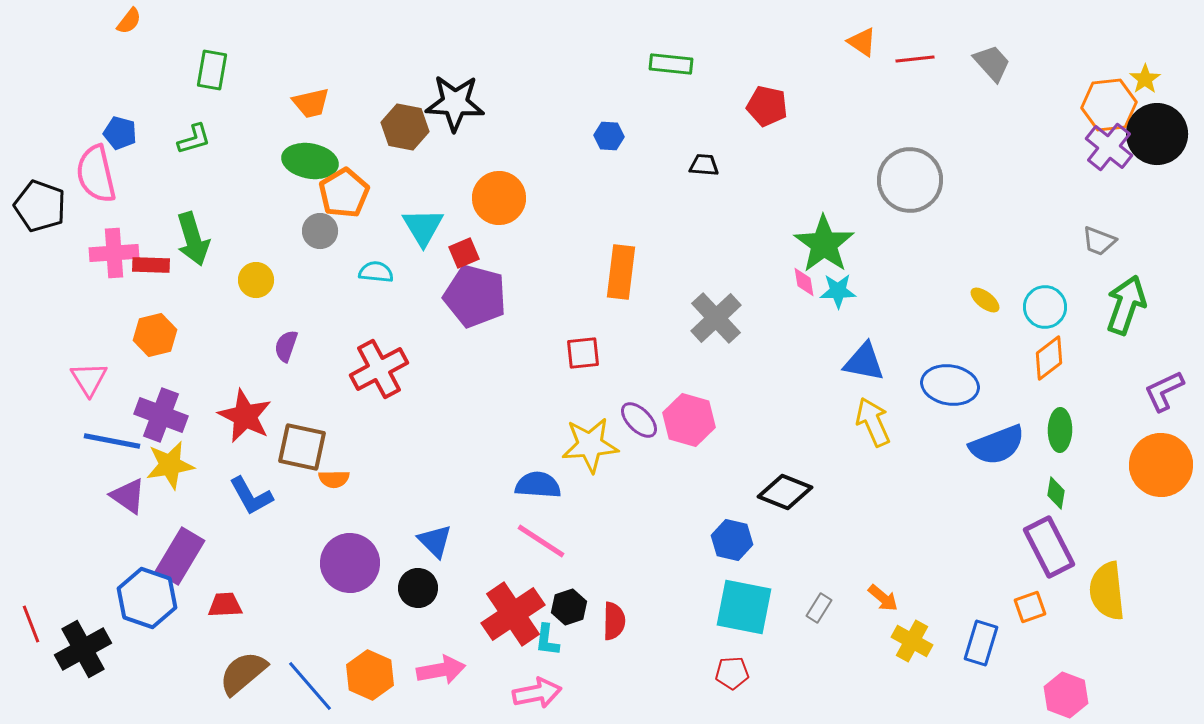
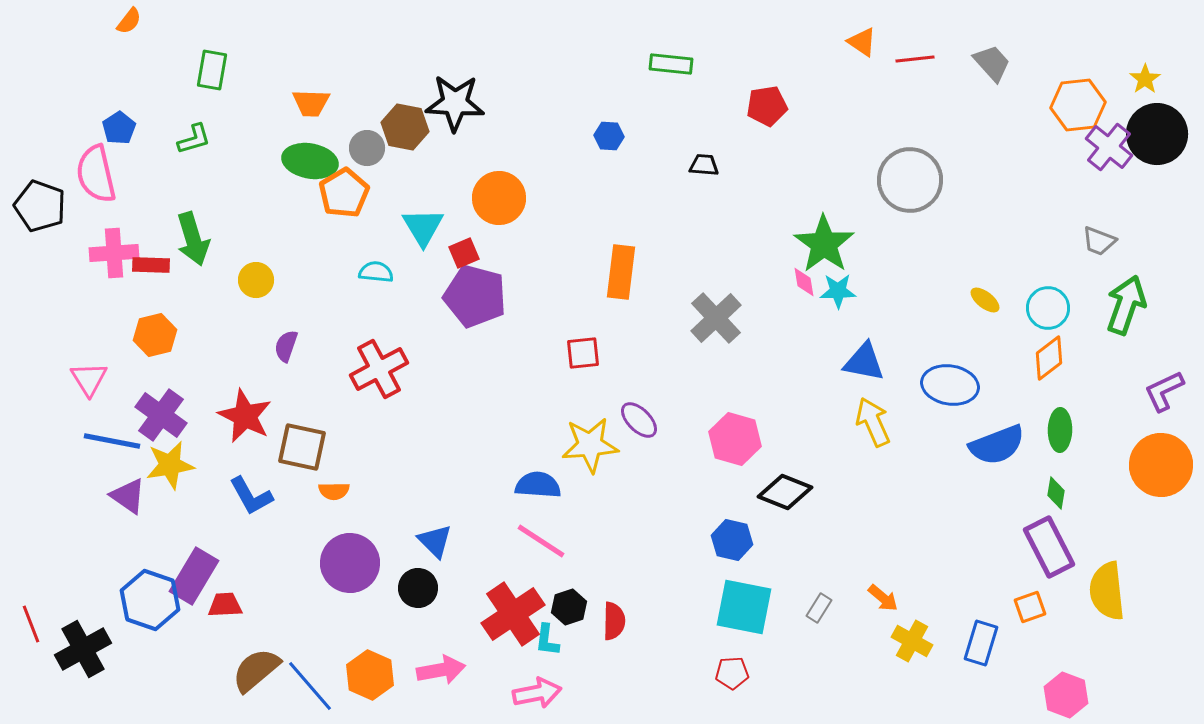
orange trapezoid at (311, 103): rotated 15 degrees clockwise
orange hexagon at (1109, 105): moved 31 px left
red pentagon at (767, 106): rotated 21 degrees counterclockwise
blue pentagon at (120, 133): moved 1 px left, 5 px up; rotated 24 degrees clockwise
gray circle at (320, 231): moved 47 px right, 83 px up
cyan circle at (1045, 307): moved 3 px right, 1 px down
purple cross at (161, 415): rotated 15 degrees clockwise
pink hexagon at (689, 420): moved 46 px right, 19 px down
orange semicircle at (334, 479): moved 12 px down
purple rectangle at (180, 556): moved 14 px right, 20 px down
blue hexagon at (147, 598): moved 3 px right, 2 px down
brown semicircle at (243, 673): moved 13 px right, 3 px up
